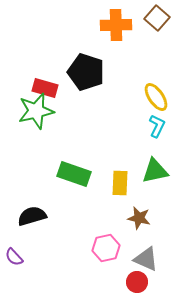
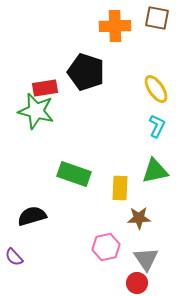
brown square: rotated 30 degrees counterclockwise
orange cross: moved 1 px left, 1 px down
red rectangle: rotated 25 degrees counterclockwise
yellow ellipse: moved 8 px up
green star: rotated 27 degrees clockwise
yellow rectangle: moved 5 px down
brown star: rotated 15 degrees counterclockwise
pink hexagon: moved 1 px up
gray triangle: rotated 32 degrees clockwise
red circle: moved 1 px down
